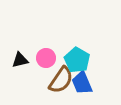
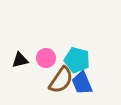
cyan pentagon: rotated 15 degrees counterclockwise
